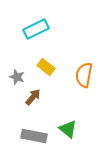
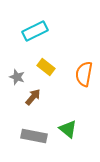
cyan rectangle: moved 1 px left, 2 px down
orange semicircle: moved 1 px up
